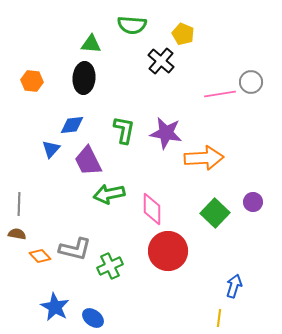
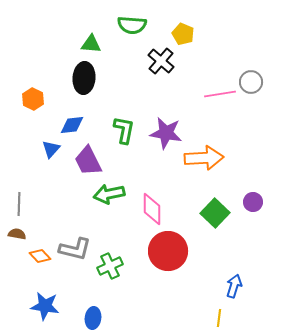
orange hexagon: moved 1 px right, 18 px down; rotated 20 degrees clockwise
blue star: moved 10 px left, 1 px up; rotated 20 degrees counterclockwise
blue ellipse: rotated 60 degrees clockwise
